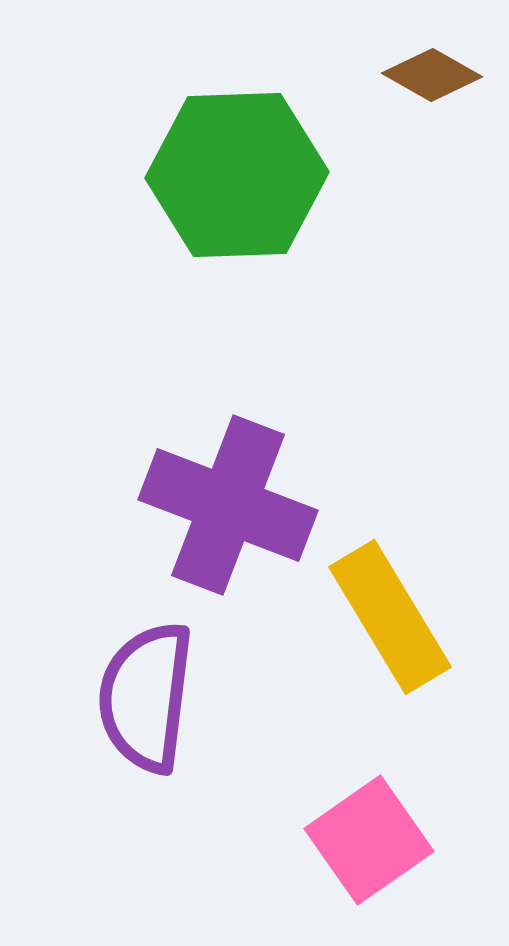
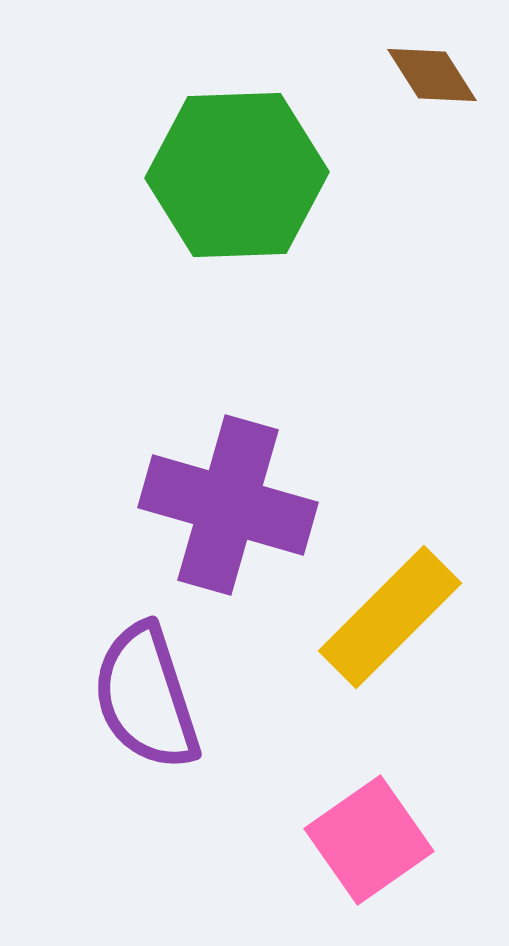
brown diamond: rotated 28 degrees clockwise
purple cross: rotated 5 degrees counterclockwise
yellow rectangle: rotated 76 degrees clockwise
purple semicircle: rotated 25 degrees counterclockwise
